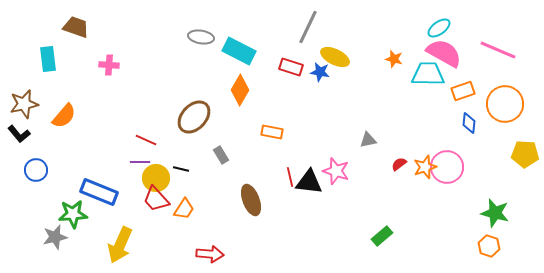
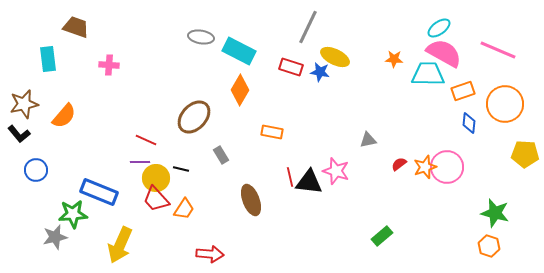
orange star at (394, 59): rotated 12 degrees counterclockwise
